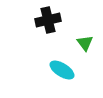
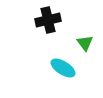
cyan ellipse: moved 1 px right, 2 px up
